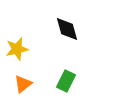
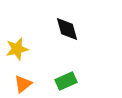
green rectangle: rotated 40 degrees clockwise
